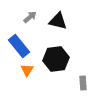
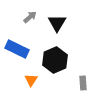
black triangle: moved 1 px left, 2 px down; rotated 48 degrees clockwise
blue rectangle: moved 2 px left, 3 px down; rotated 25 degrees counterclockwise
black hexagon: moved 1 px left, 1 px down; rotated 15 degrees counterclockwise
orange triangle: moved 4 px right, 10 px down
